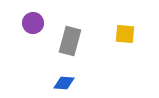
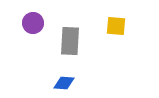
yellow square: moved 9 px left, 8 px up
gray rectangle: rotated 12 degrees counterclockwise
